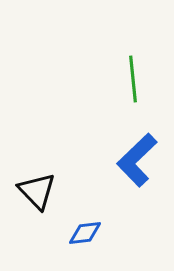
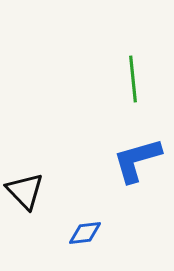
blue L-shape: rotated 28 degrees clockwise
black triangle: moved 12 px left
